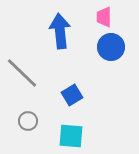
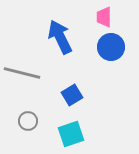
blue arrow: moved 6 px down; rotated 20 degrees counterclockwise
gray line: rotated 30 degrees counterclockwise
cyan square: moved 2 px up; rotated 24 degrees counterclockwise
